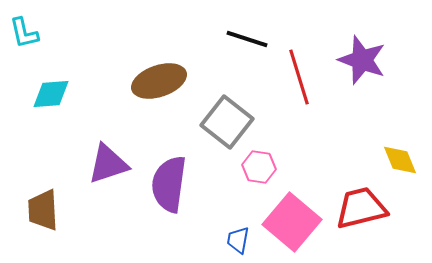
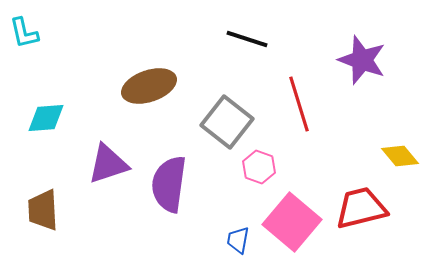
red line: moved 27 px down
brown ellipse: moved 10 px left, 5 px down
cyan diamond: moved 5 px left, 24 px down
yellow diamond: moved 4 px up; rotated 18 degrees counterclockwise
pink hexagon: rotated 12 degrees clockwise
